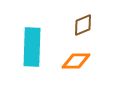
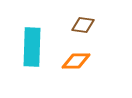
brown diamond: rotated 30 degrees clockwise
